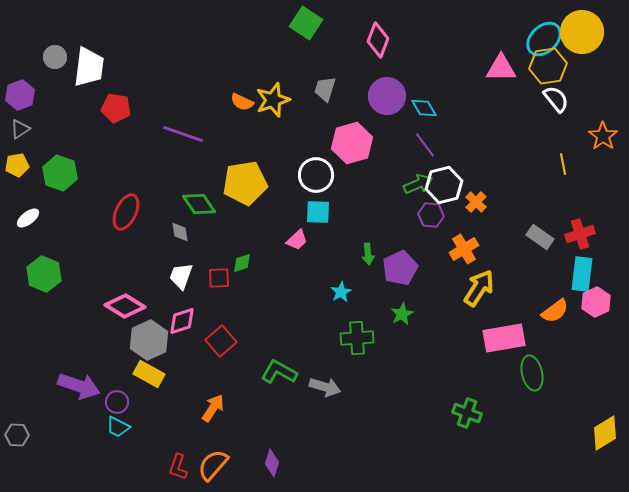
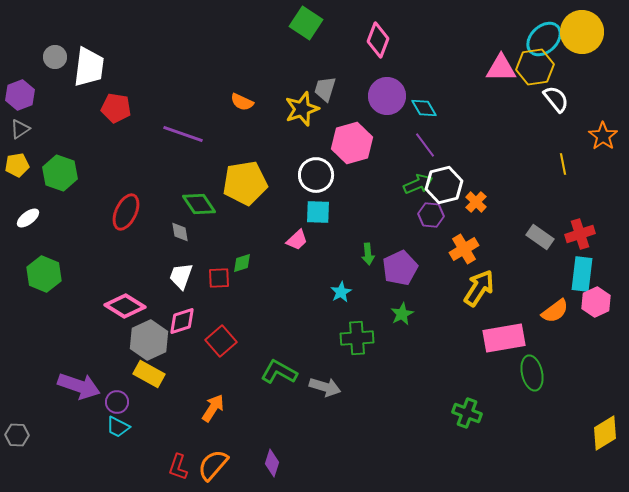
yellow hexagon at (548, 66): moved 13 px left, 1 px down
yellow star at (273, 100): moved 29 px right, 9 px down
